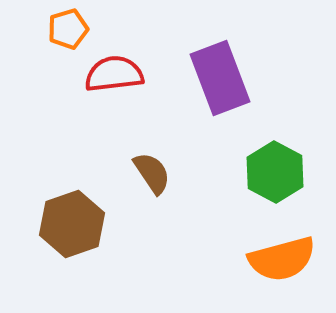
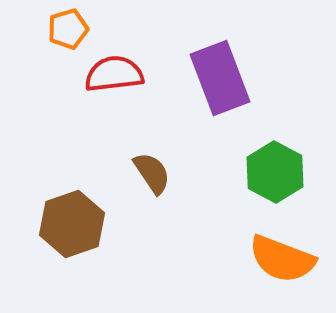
orange semicircle: rotated 36 degrees clockwise
